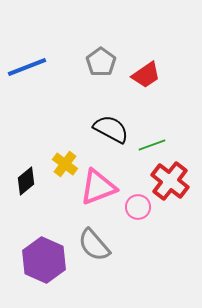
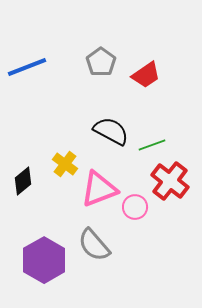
black semicircle: moved 2 px down
black diamond: moved 3 px left
pink triangle: moved 1 px right, 2 px down
pink circle: moved 3 px left
purple hexagon: rotated 6 degrees clockwise
